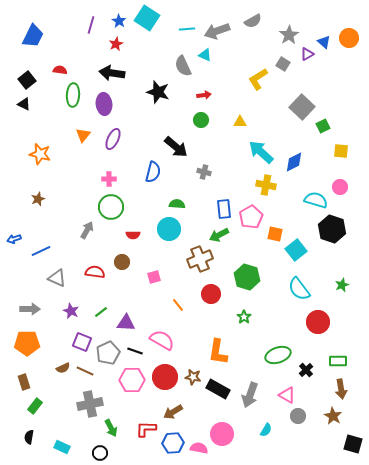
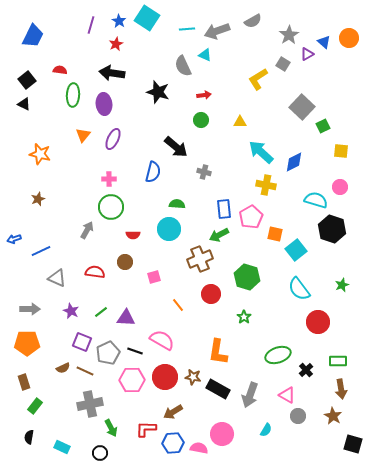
brown circle at (122, 262): moved 3 px right
purple triangle at (126, 323): moved 5 px up
